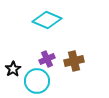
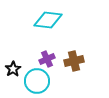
cyan diamond: moved 1 px right; rotated 16 degrees counterclockwise
